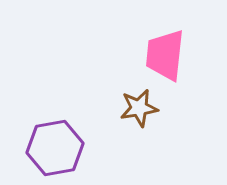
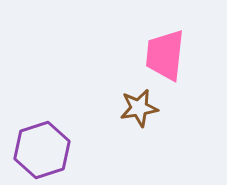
purple hexagon: moved 13 px left, 2 px down; rotated 8 degrees counterclockwise
